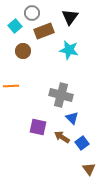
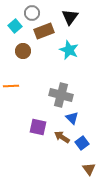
cyan star: rotated 12 degrees clockwise
